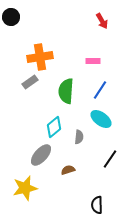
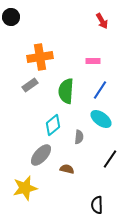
gray rectangle: moved 3 px down
cyan diamond: moved 1 px left, 2 px up
brown semicircle: moved 1 px left, 1 px up; rotated 32 degrees clockwise
